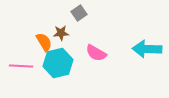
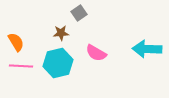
orange semicircle: moved 28 px left
